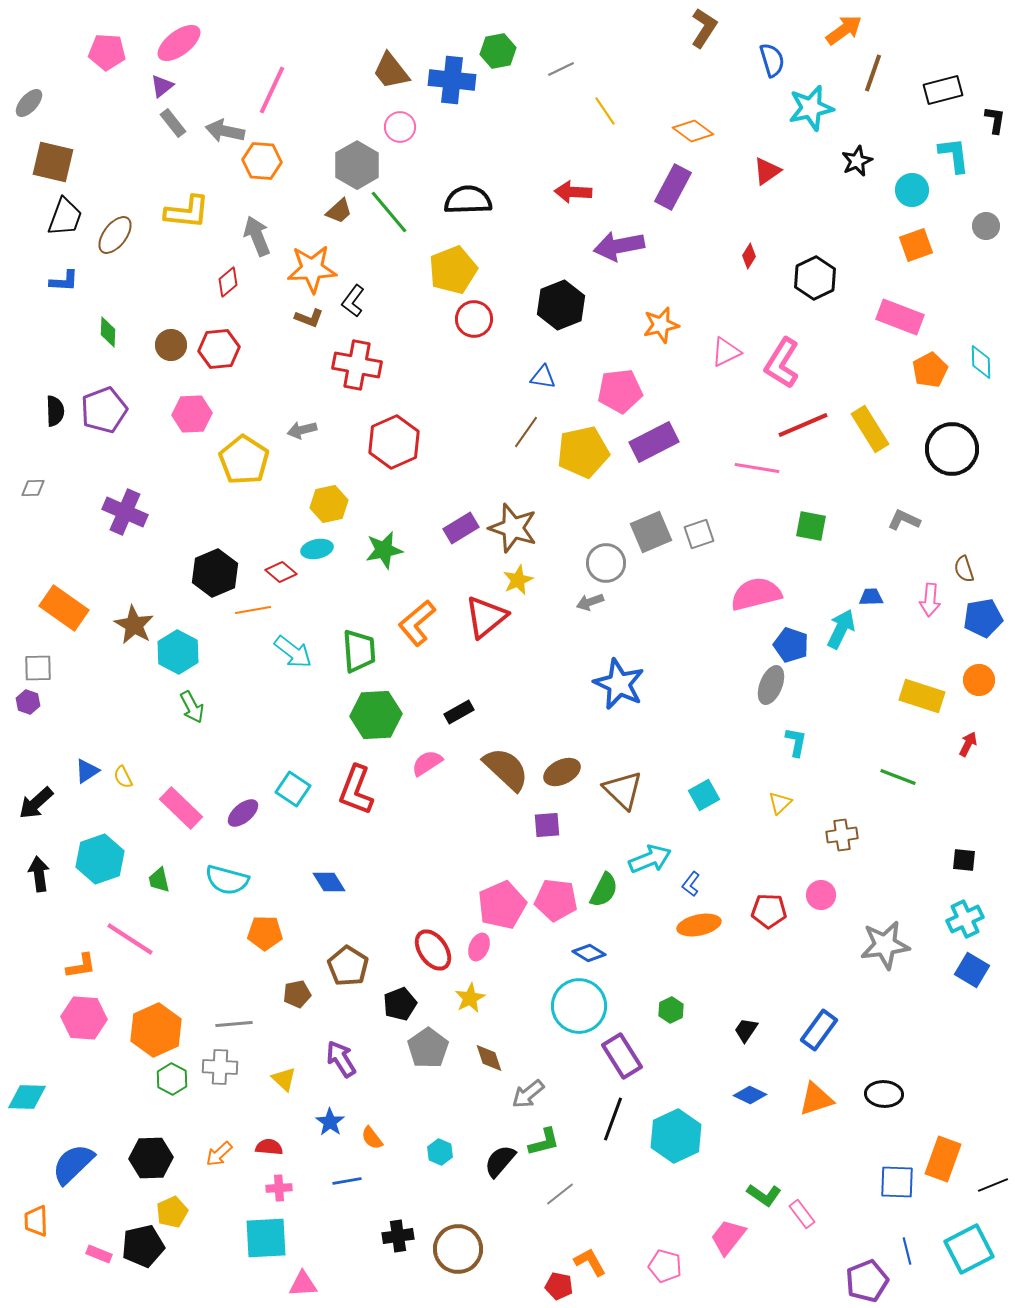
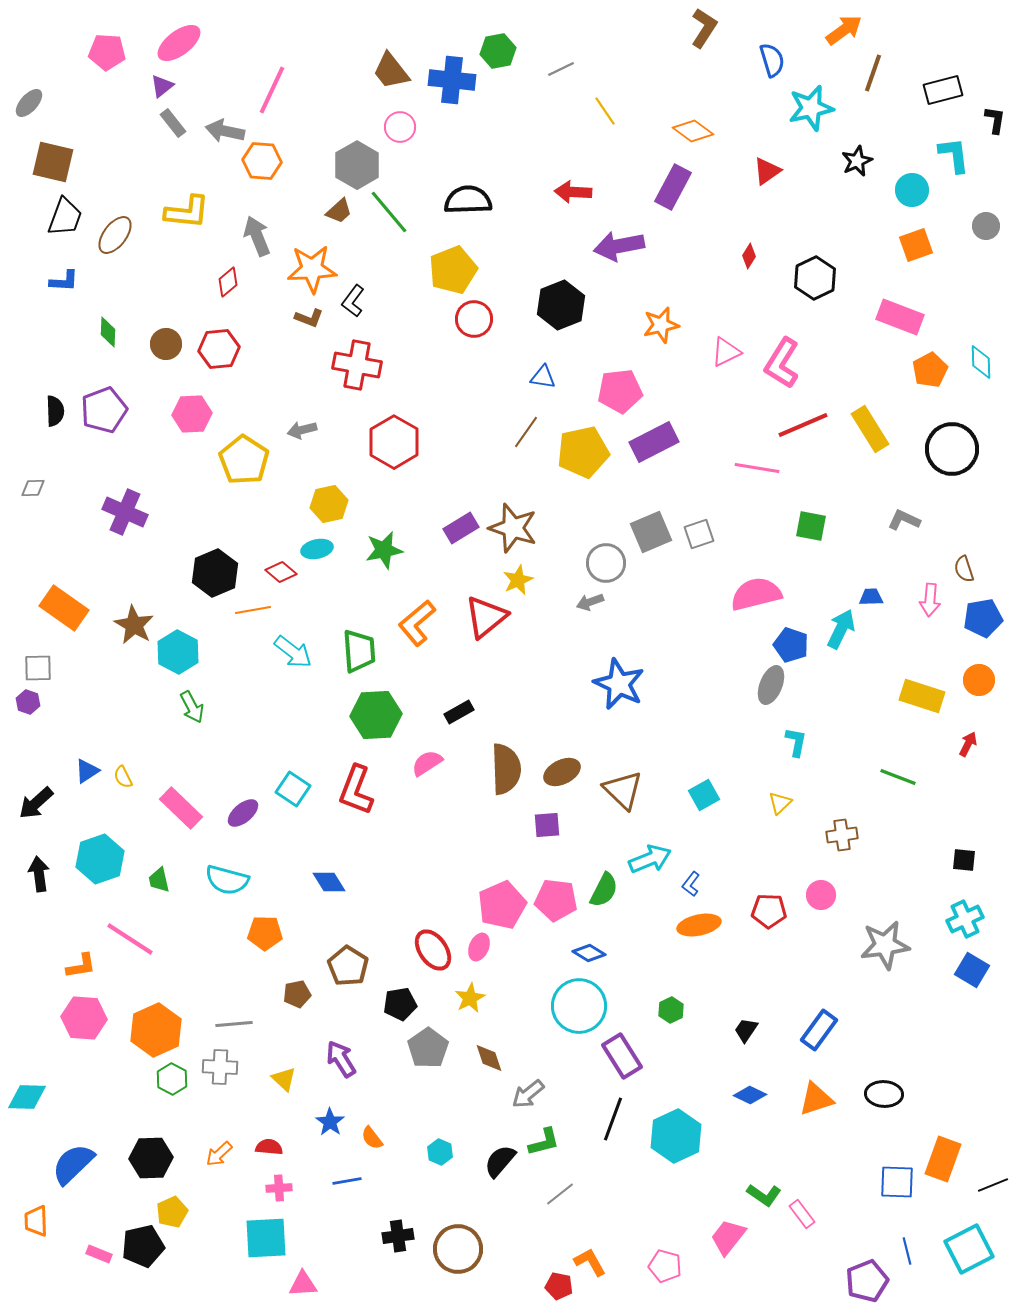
brown circle at (171, 345): moved 5 px left, 1 px up
red hexagon at (394, 442): rotated 6 degrees counterclockwise
brown semicircle at (506, 769): rotated 45 degrees clockwise
black pentagon at (400, 1004): rotated 12 degrees clockwise
